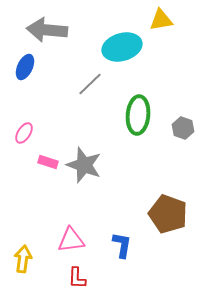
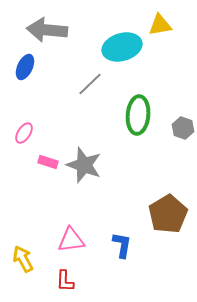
yellow triangle: moved 1 px left, 5 px down
brown pentagon: rotated 21 degrees clockwise
yellow arrow: rotated 36 degrees counterclockwise
red L-shape: moved 12 px left, 3 px down
